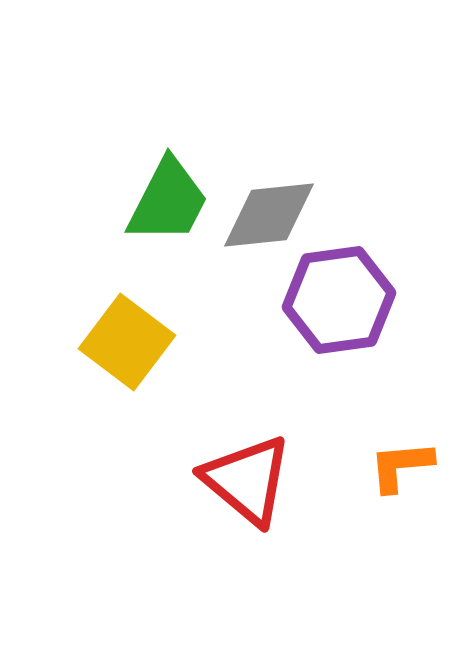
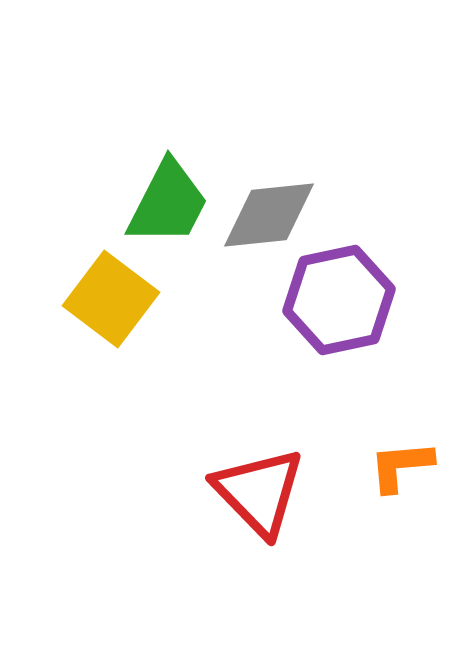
green trapezoid: moved 2 px down
purple hexagon: rotated 4 degrees counterclockwise
yellow square: moved 16 px left, 43 px up
red triangle: moved 12 px right, 12 px down; rotated 6 degrees clockwise
